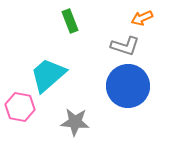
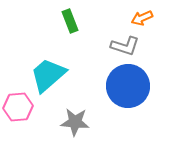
pink hexagon: moved 2 px left; rotated 16 degrees counterclockwise
